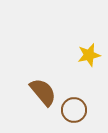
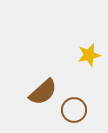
brown semicircle: rotated 88 degrees clockwise
